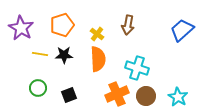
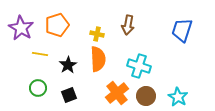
orange pentagon: moved 5 px left
blue trapezoid: rotated 30 degrees counterclockwise
yellow cross: rotated 24 degrees counterclockwise
black star: moved 4 px right, 10 px down; rotated 30 degrees counterclockwise
cyan cross: moved 2 px right, 2 px up
orange cross: moved 1 px up; rotated 15 degrees counterclockwise
